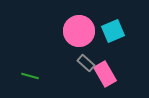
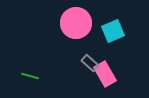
pink circle: moved 3 px left, 8 px up
gray rectangle: moved 4 px right
